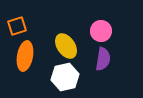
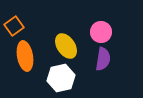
orange square: moved 3 px left; rotated 18 degrees counterclockwise
pink circle: moved 1 px down
orange ellipse: rotated 20 degrees counterclockwise
white hexagon: moved 4 px left, 1 px down
